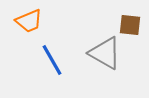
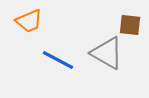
gray triangle: moved 2 px right
blue line: moved 6 px right; rotated 32 degrees counterclockwise
